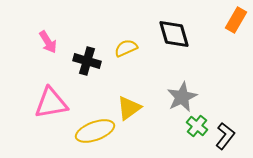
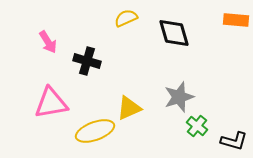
orange rectangle: rotated 65 degrees clockwise
black diamond: moved 1 px up
yellow semicircle: moved 30 px up
gray star: moved 3 px left; rotated 8 degrees clockwise
yellow triangle: rotated 12 degrees clockwise
black L-shape: moved 9 px right, 5 px down; rotated 68 degrees clockwise
